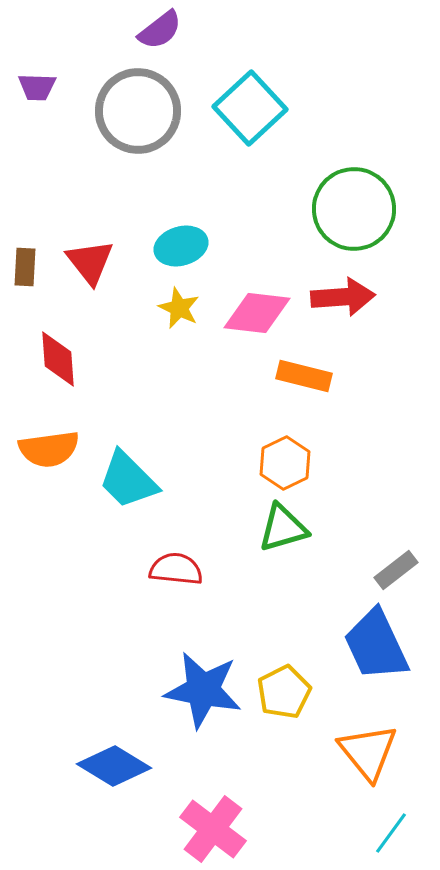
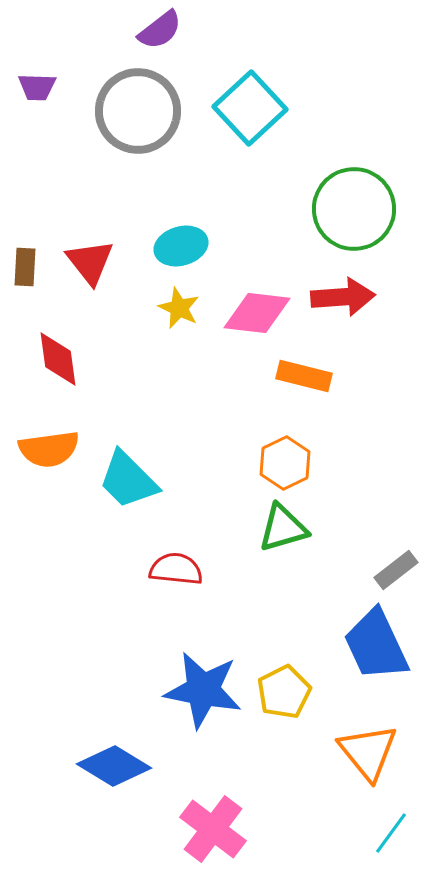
red diamond: rotated 4 degrees counterclockwise
